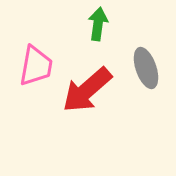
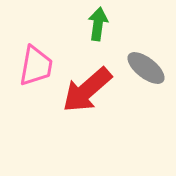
gray ellipse: rotated 33 degrees counterclockwise
